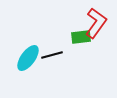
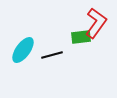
cyan ellipse: moved 5 px left, 8 px up
